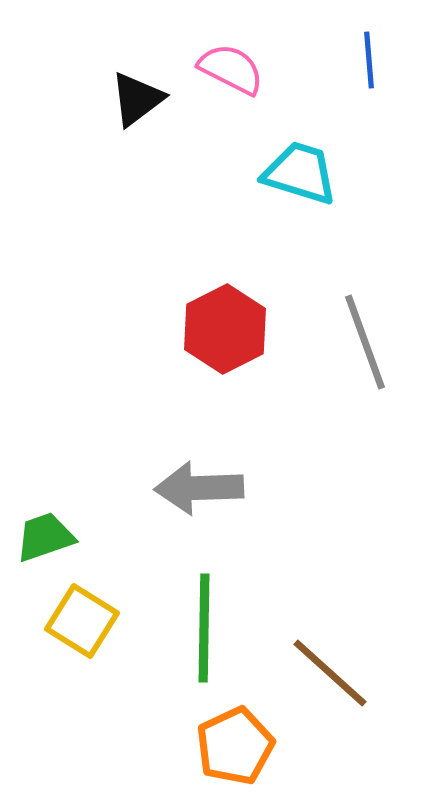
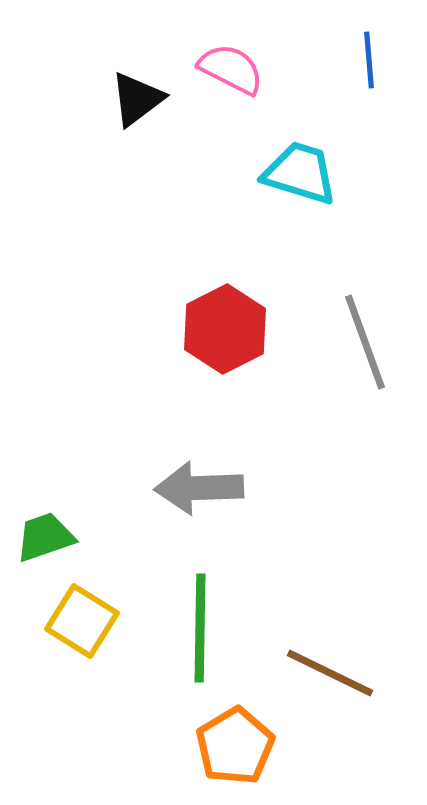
green line: moved 4 px left
brown line: rotated 16 degrees counterclockwise
orange pentagon: rotated 6 degrees counterclockwise
